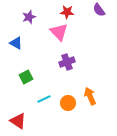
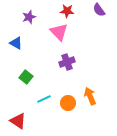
red star: moved 1 px up
green square: rotated 24 degrees counterclockwise
